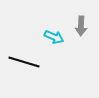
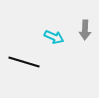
gray arrow: moved 4 px right, 4 px down
